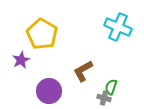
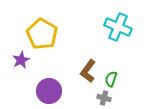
brown L-shape: moved 5 px right; rotated 25 degrees counterclockwise
green semicircle: moved 8 px up
